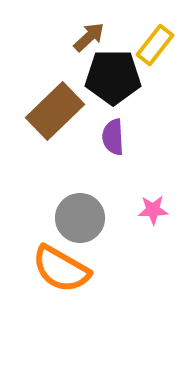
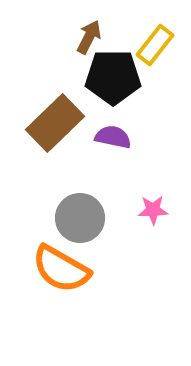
brown arrow: rotated 20 degrees counterclockwise
brown rectangle: moved 12 px down
purple semicircle: rotated 105 degrees clockwise
